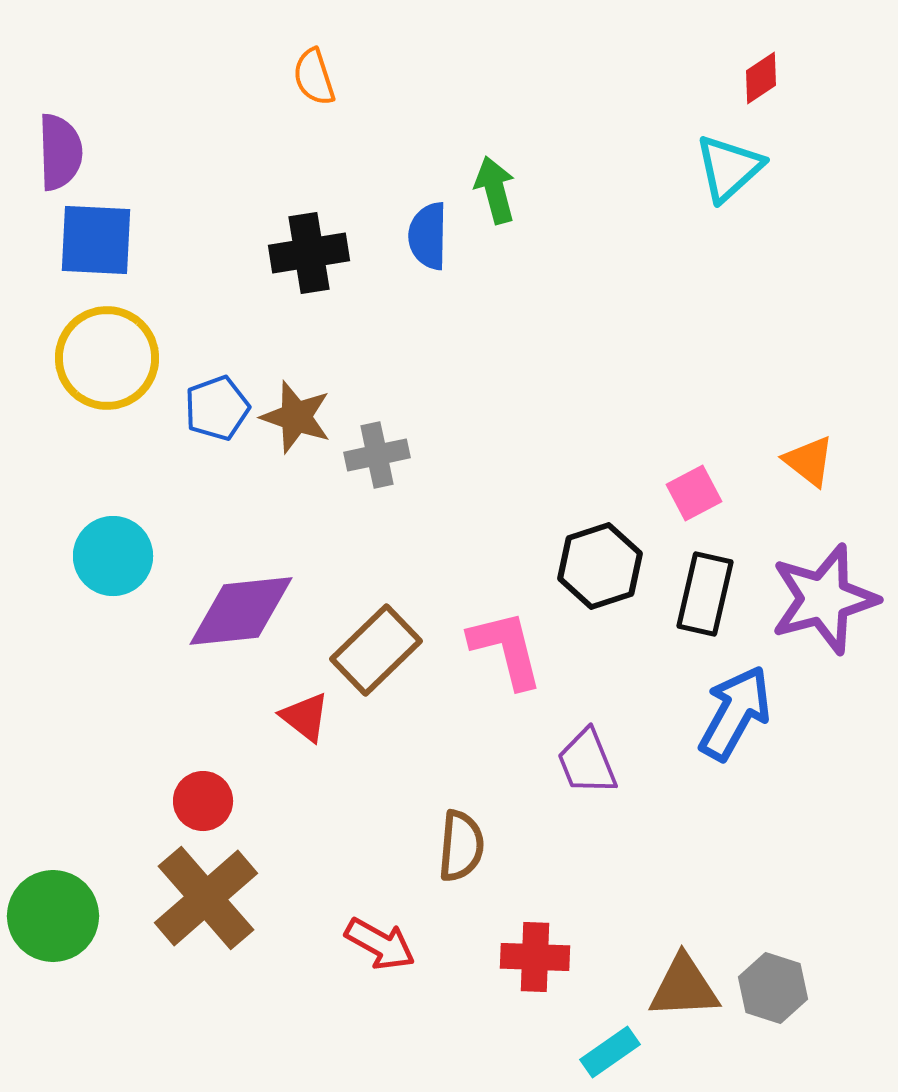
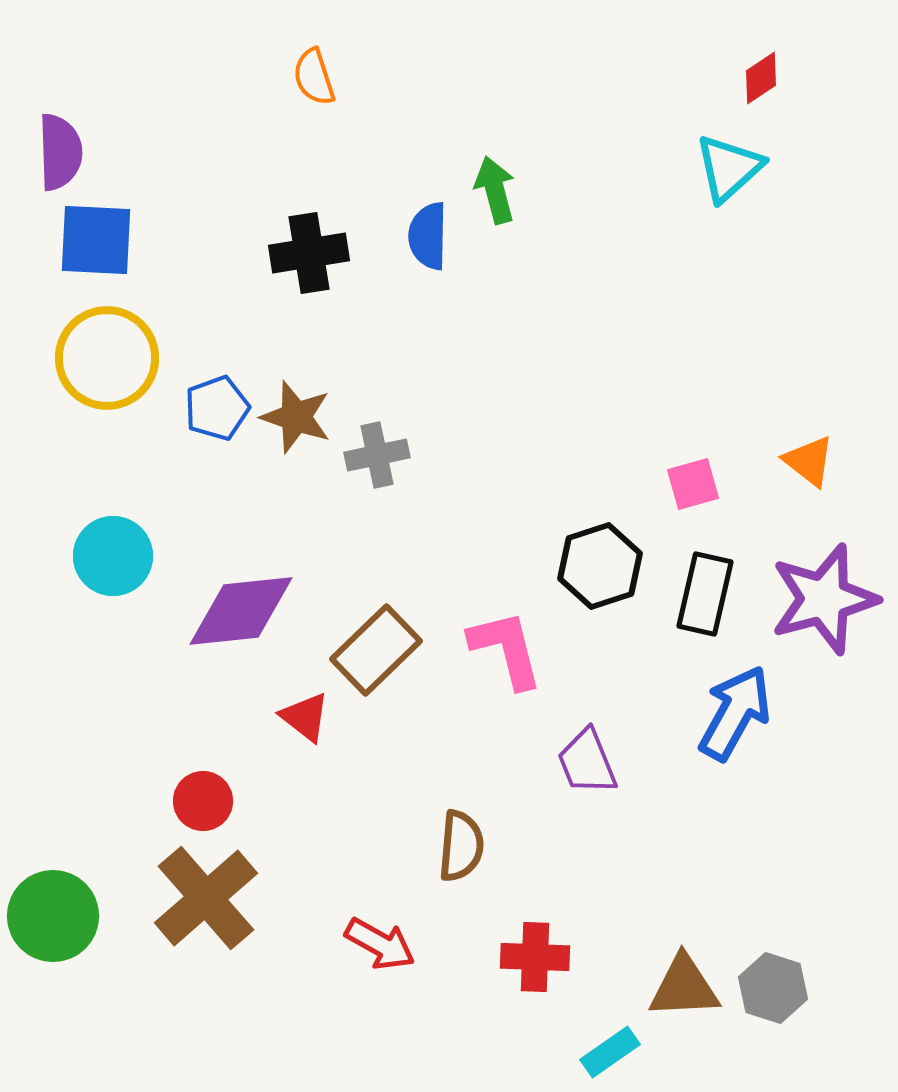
pink square: moved 1 px left, 9 px up; rotated 12 degrees clockwise
